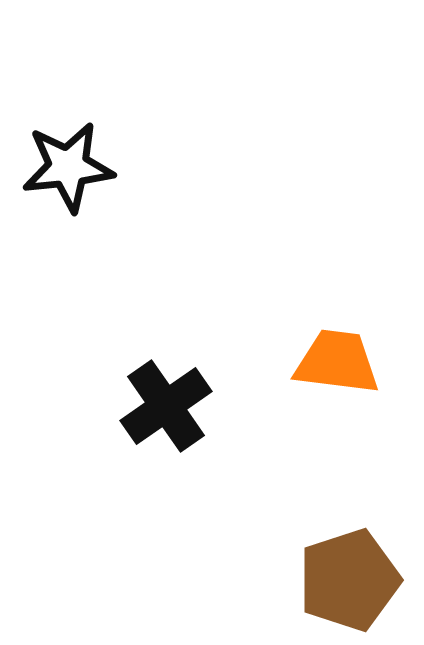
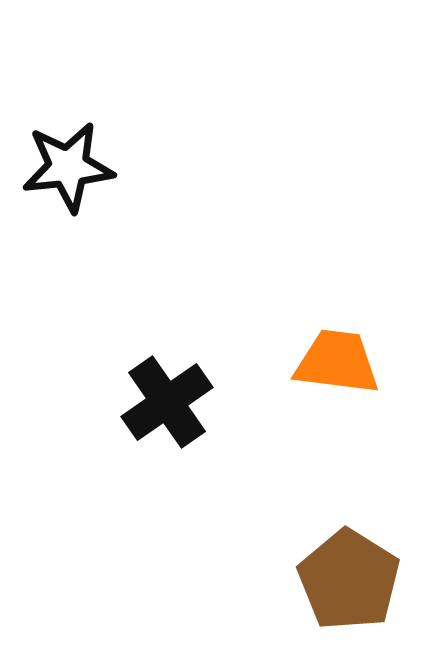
black cross: moved 1 px right, 4 px up
brown pentagon: rotated 22 degrees counterclockwise
